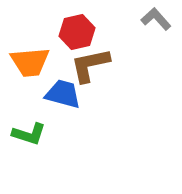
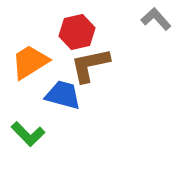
orange trapezoid: rotated 153 degrees clockwise
blue trapezoid: moved 1 px down
green L-shape: moved 1 px left; rotated 28 degrees clockwise
